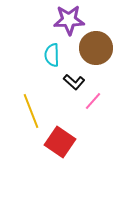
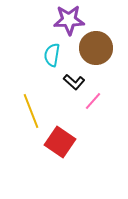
cyan semicircle: rotated 10 degrees clockwise
